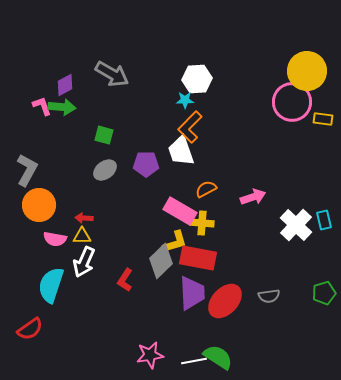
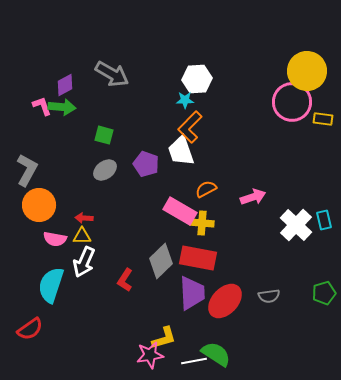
purple pentagon: rotated 20 degrees clockwise
yellow L-shape: moved 11 px left, 96 px down
green semicircle: moved 2 px left, 3 px up
